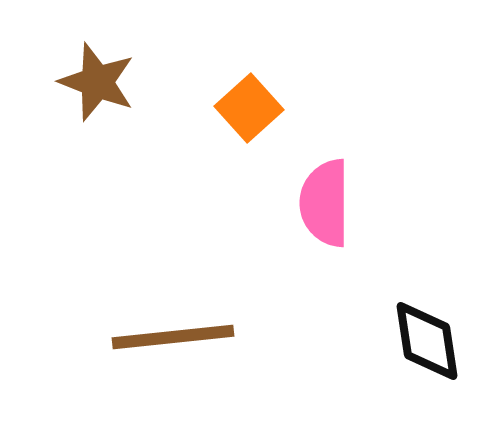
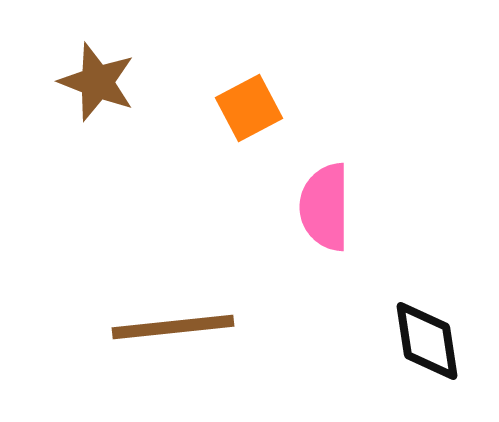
orange square: rotated 14 degrees clockwise
pink semicircle: moved 4 px down
brown line: moved 10 px up
